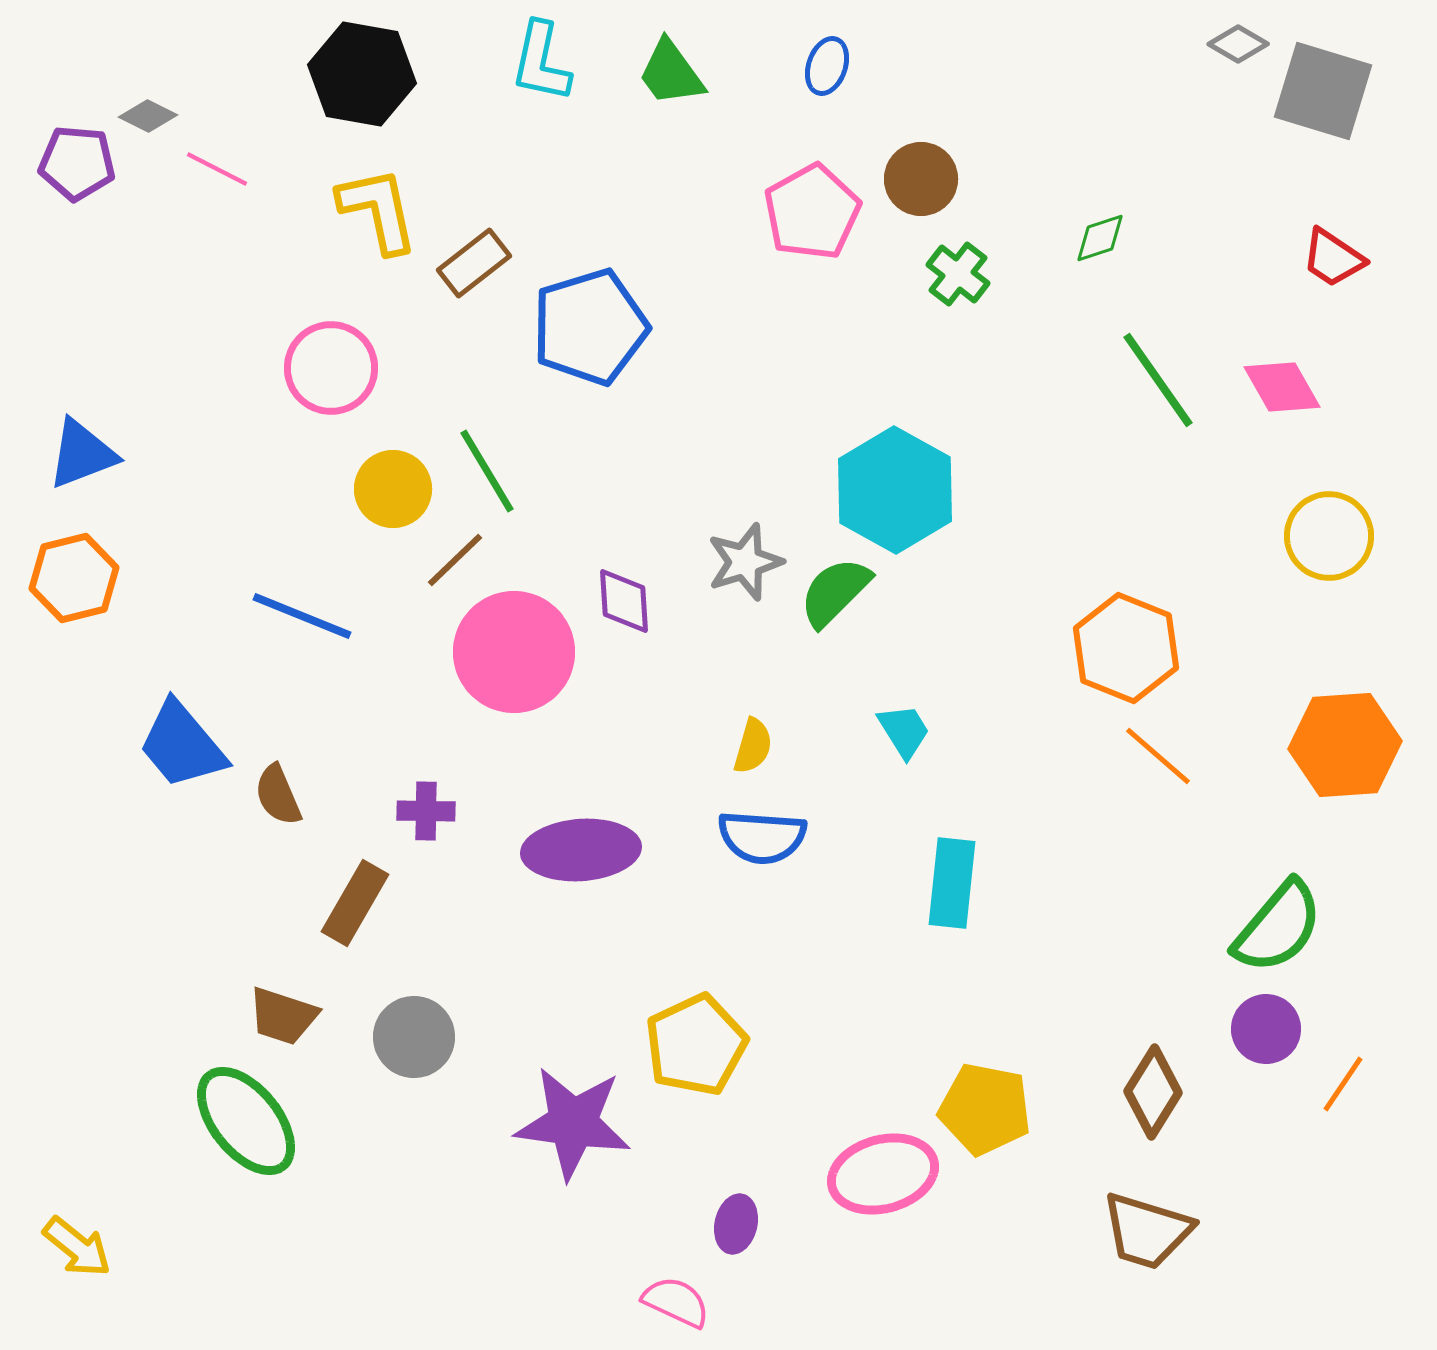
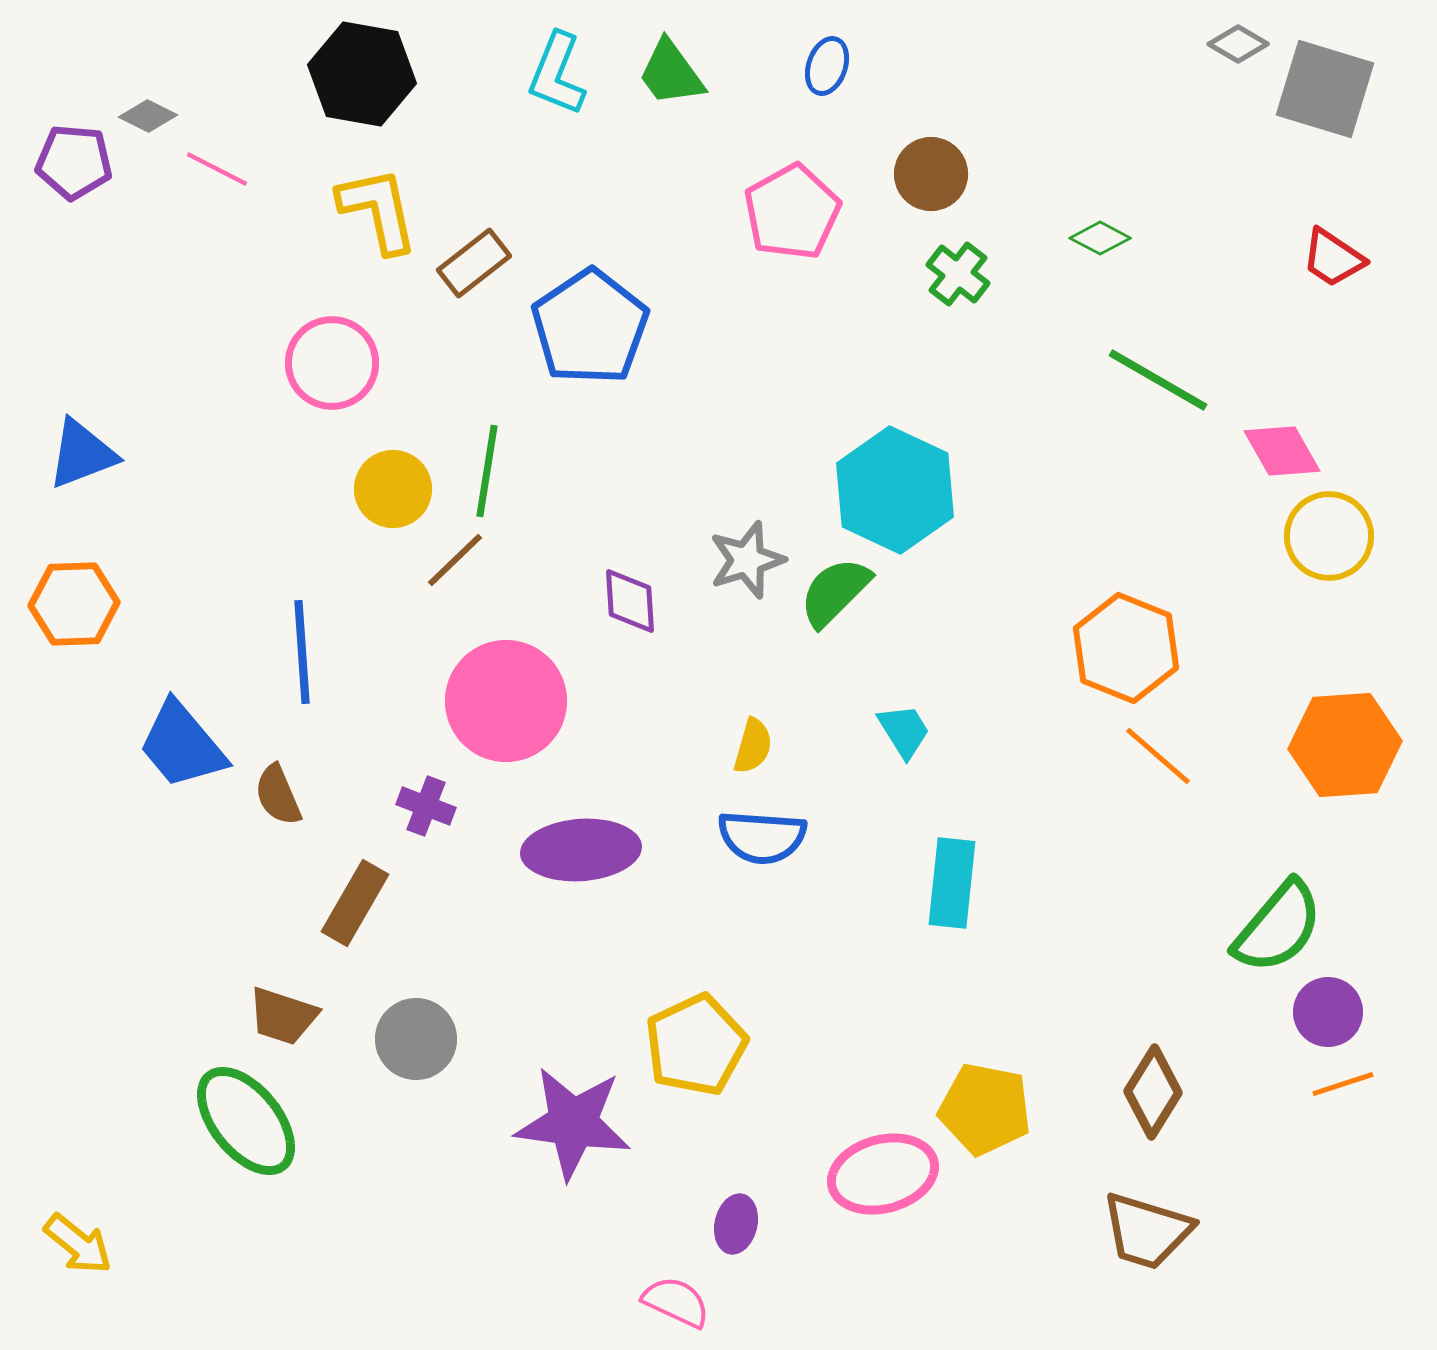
cyan L-shape at (541, 62): moved 16 px right, 12 px down; rotated 10 degrees clockwise
gray square at (1323, 91): moved 2 px right, 2 px up
purple pentagon at (77, 163): moved 3 px left, 1 px up
brown circle at (921, 179): moved 10 px right, 5 px up
pink pentagon at (812, 212): moved 20 px left
green diamond at (1100, 238): rotated 46 degrees clockwise
blue pentagon at (590, 327): rotated 17 degrees counterclockwise
pink circle at (331, 368): moved 1 px right, 5 px up
green line at (1158, 380): rotated 25 degrees counterclockwise
pink diamond at (1282, 387): moved 64 px down
green line at (487, 471): rotated 40 degrees clockwise
cyan hexagon at (895, 490): rotated 4 degrees counterclockwise
gray star at (745, 562): moved 2 px right, 2 px up
orange hexagon at (74, 578): moved 26 px down; rotated 12 degrees clockwise
purple diamond at (624, 601): moved 6 px right
blue line at (302, 616): moved 36 px down; rotated 64 degrees clockwise
pink circle at (514, 652): moved 8 px left, 49 px down
purple cross at (426, 811): moved 5 px up; rotated 20 degrees clockwise
purple circle at (1266, 1029): moved 62 px right, 17 px up
gray circle at (414, 1037): moved 2 px right, 2 px down
orange line at (1343, 1084): rotated 38 degrees clockwise
yellow arrow at (77, 1247): moved 1 px right, 3 px up
